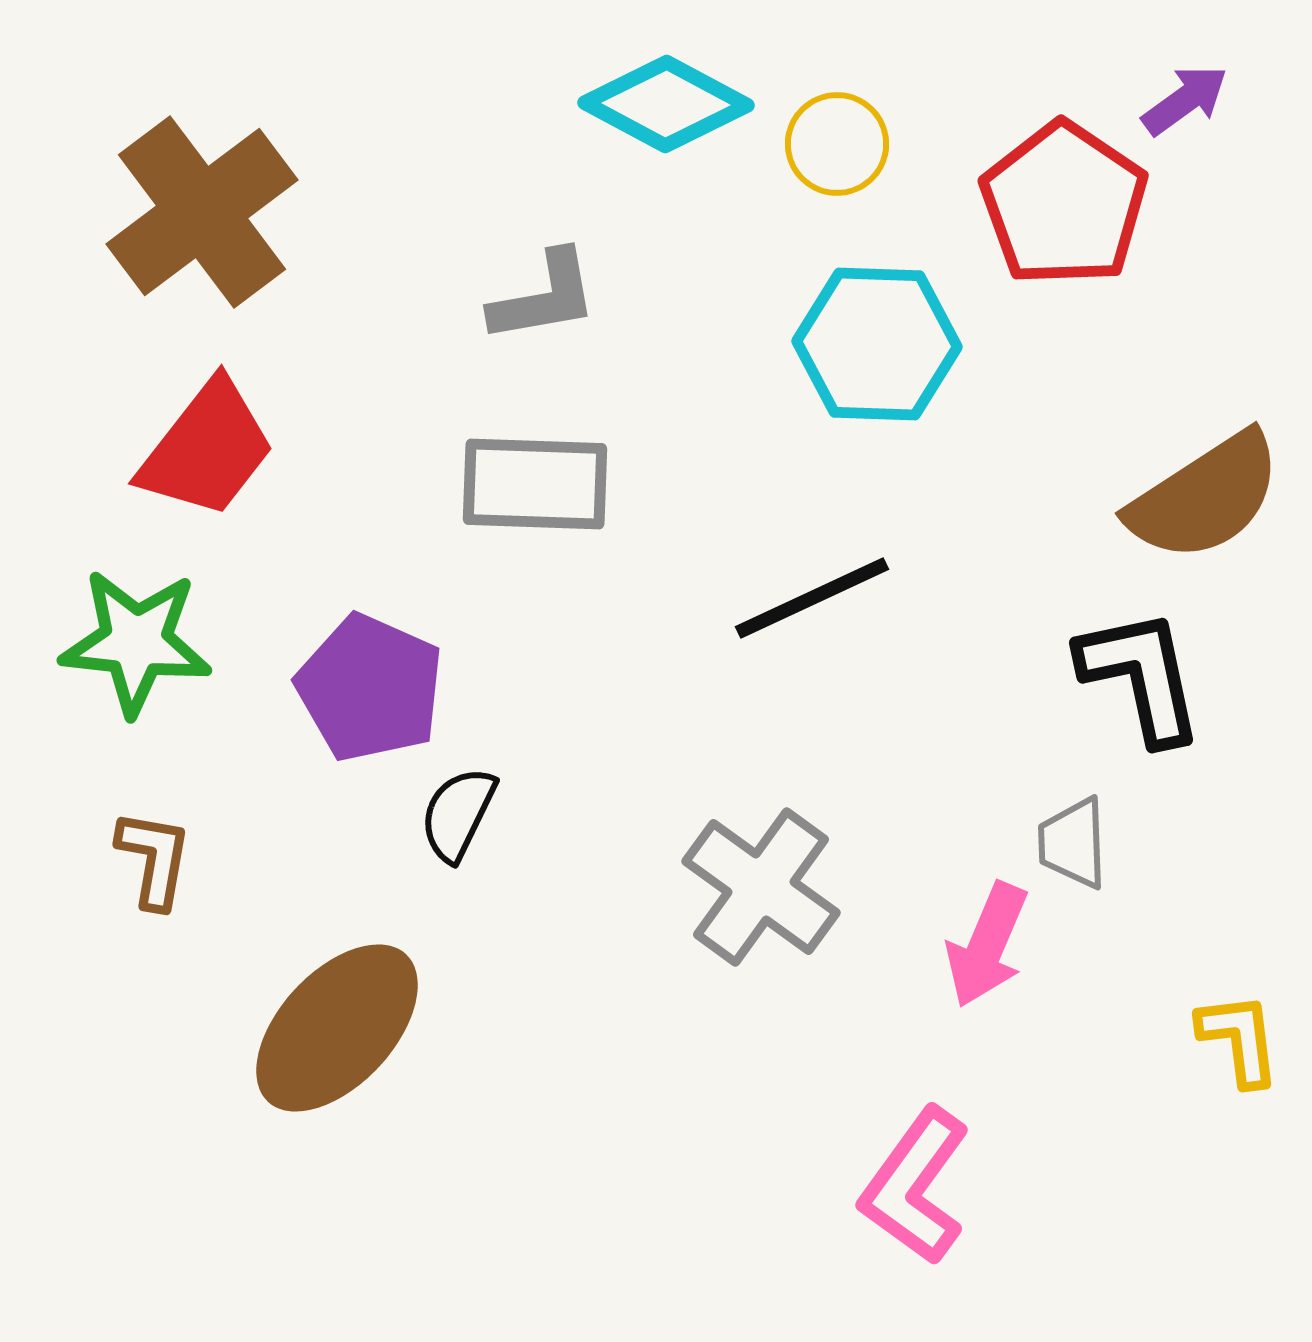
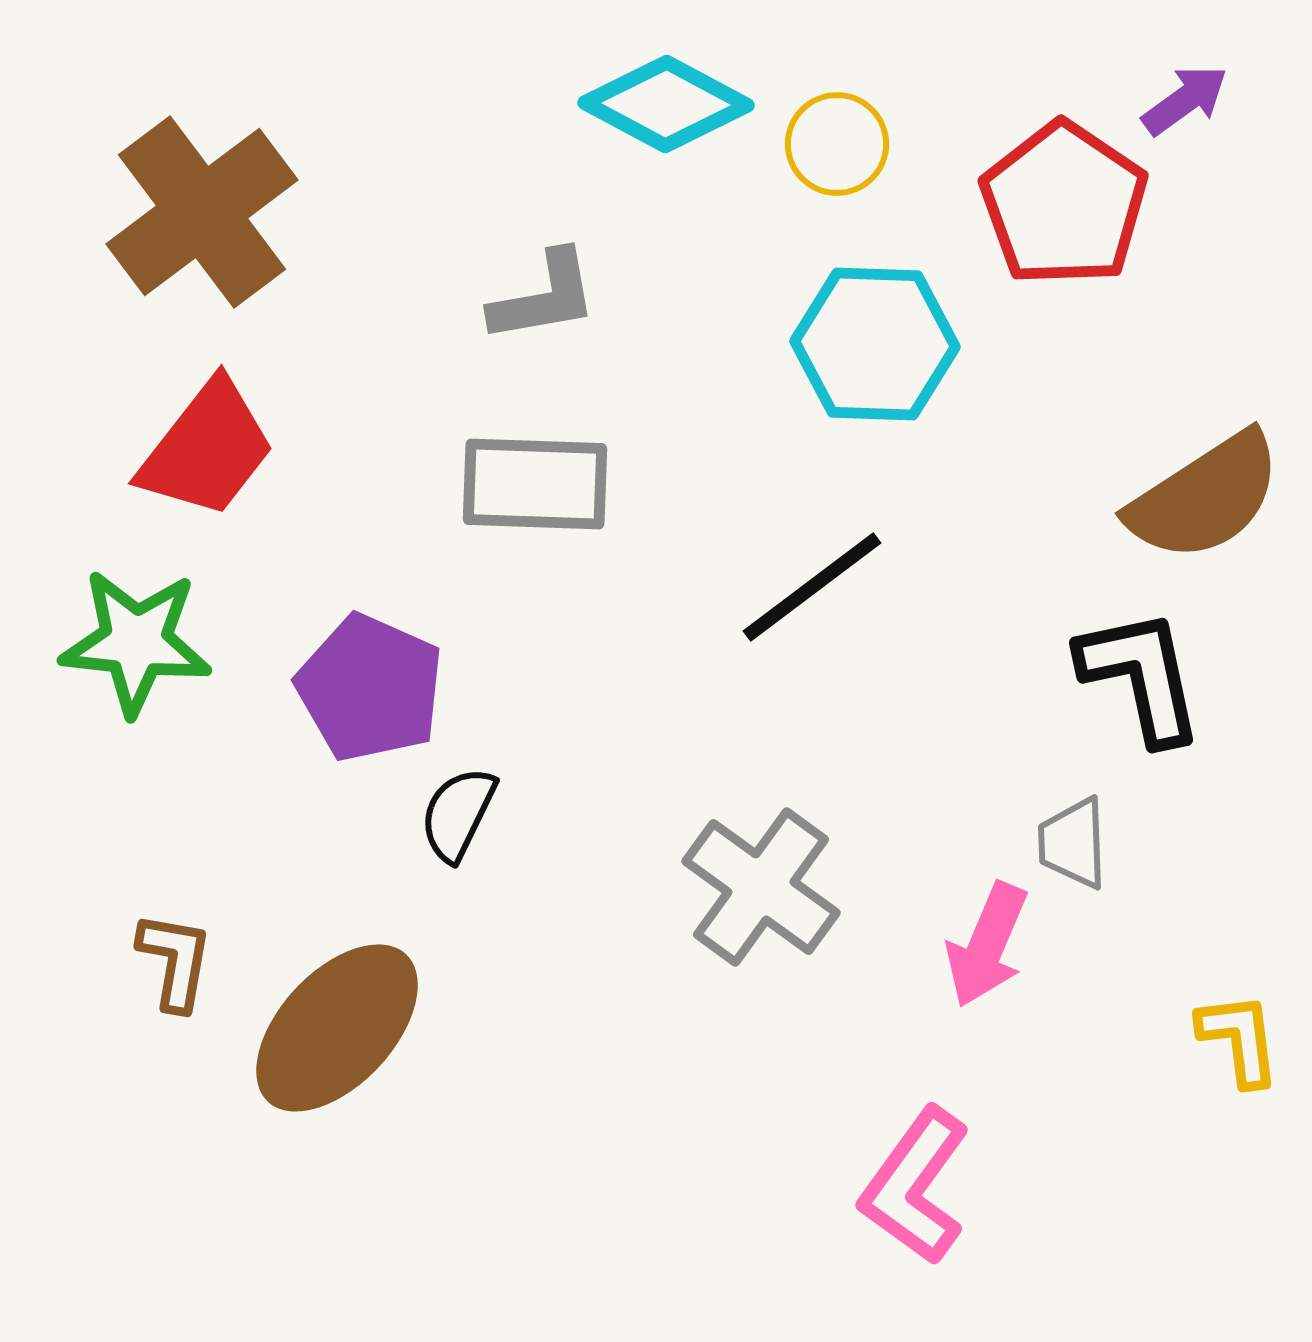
cyan hexagon: moved 2 px left
black line: moved 11 px up; rotated 12 degrees counterclockwise
brown L-shape: moved 21 px right, 102 px down
